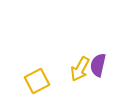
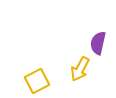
purple semicircle: moved 22 px up
